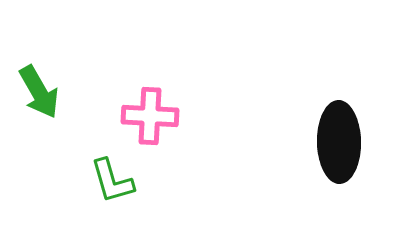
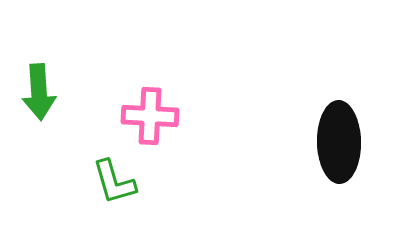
green arrow: rotated 26 degrees clockwise
green L-shape: moved 2 px right, 1 px down
